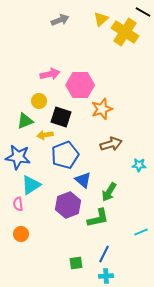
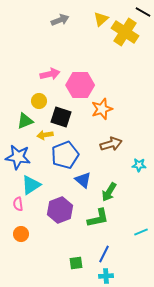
purple hexagon: moved 8 px left, 5 px down
